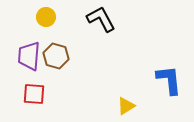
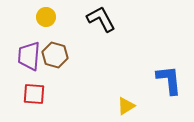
brown hexagon: moved 1 px left, 1 px up
